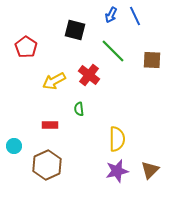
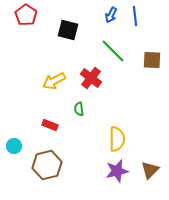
blue line: rotated 18 degrees clockwise
black square: moved 7 px left
red pentagon: moved 32 px up
red cross: moved 2 px right, 3 px down
red rectangle: rotated 21 degrees clockwise
brown hexagon: rotated 12 degrees clockwise
